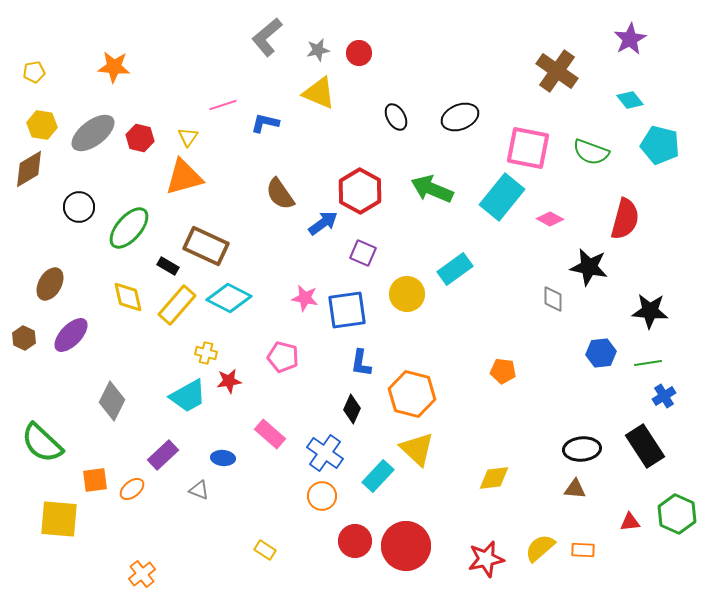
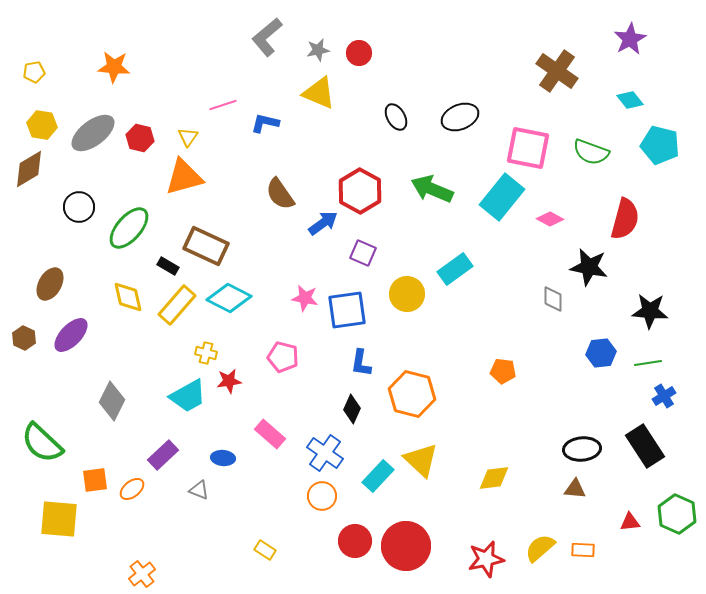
yellow triangle at (417, 449): moved 4 px right, 11 px down
